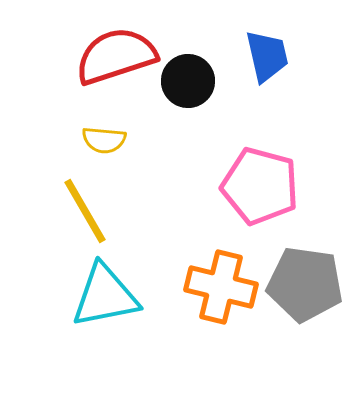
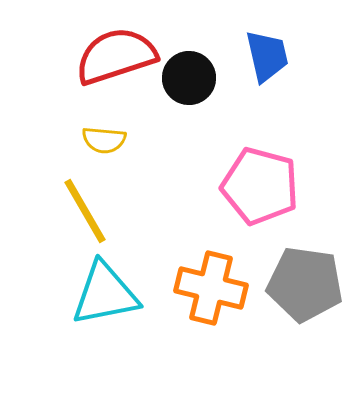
black circle: moved 1 px right, 3 px up
orange cross: moved 10 px left, 1 px down
cyan triangle: moved 2 px up
